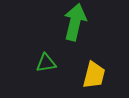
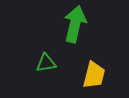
green arrow: moved 2 px down
